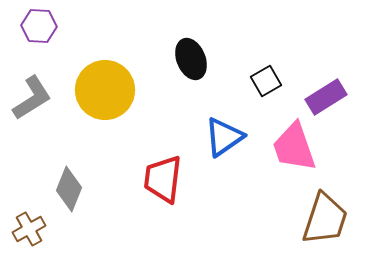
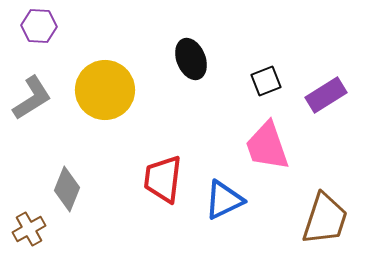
black square: rotated 8 degrees clockwise
purple rectangle: moved 2 px up
blue triangle: moved 63 px down; rotated 9 degrees clockwise
pink trapezoid: moved 27 px left, 1 px up
gray diamond: moved 2 px left
